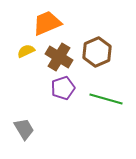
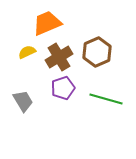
yellow semicircle: moved 1 px right, 1 px down
brown cross: rotated 28 degrees clockwise
gray trapezoid: moved 1 px left, 28 px up
